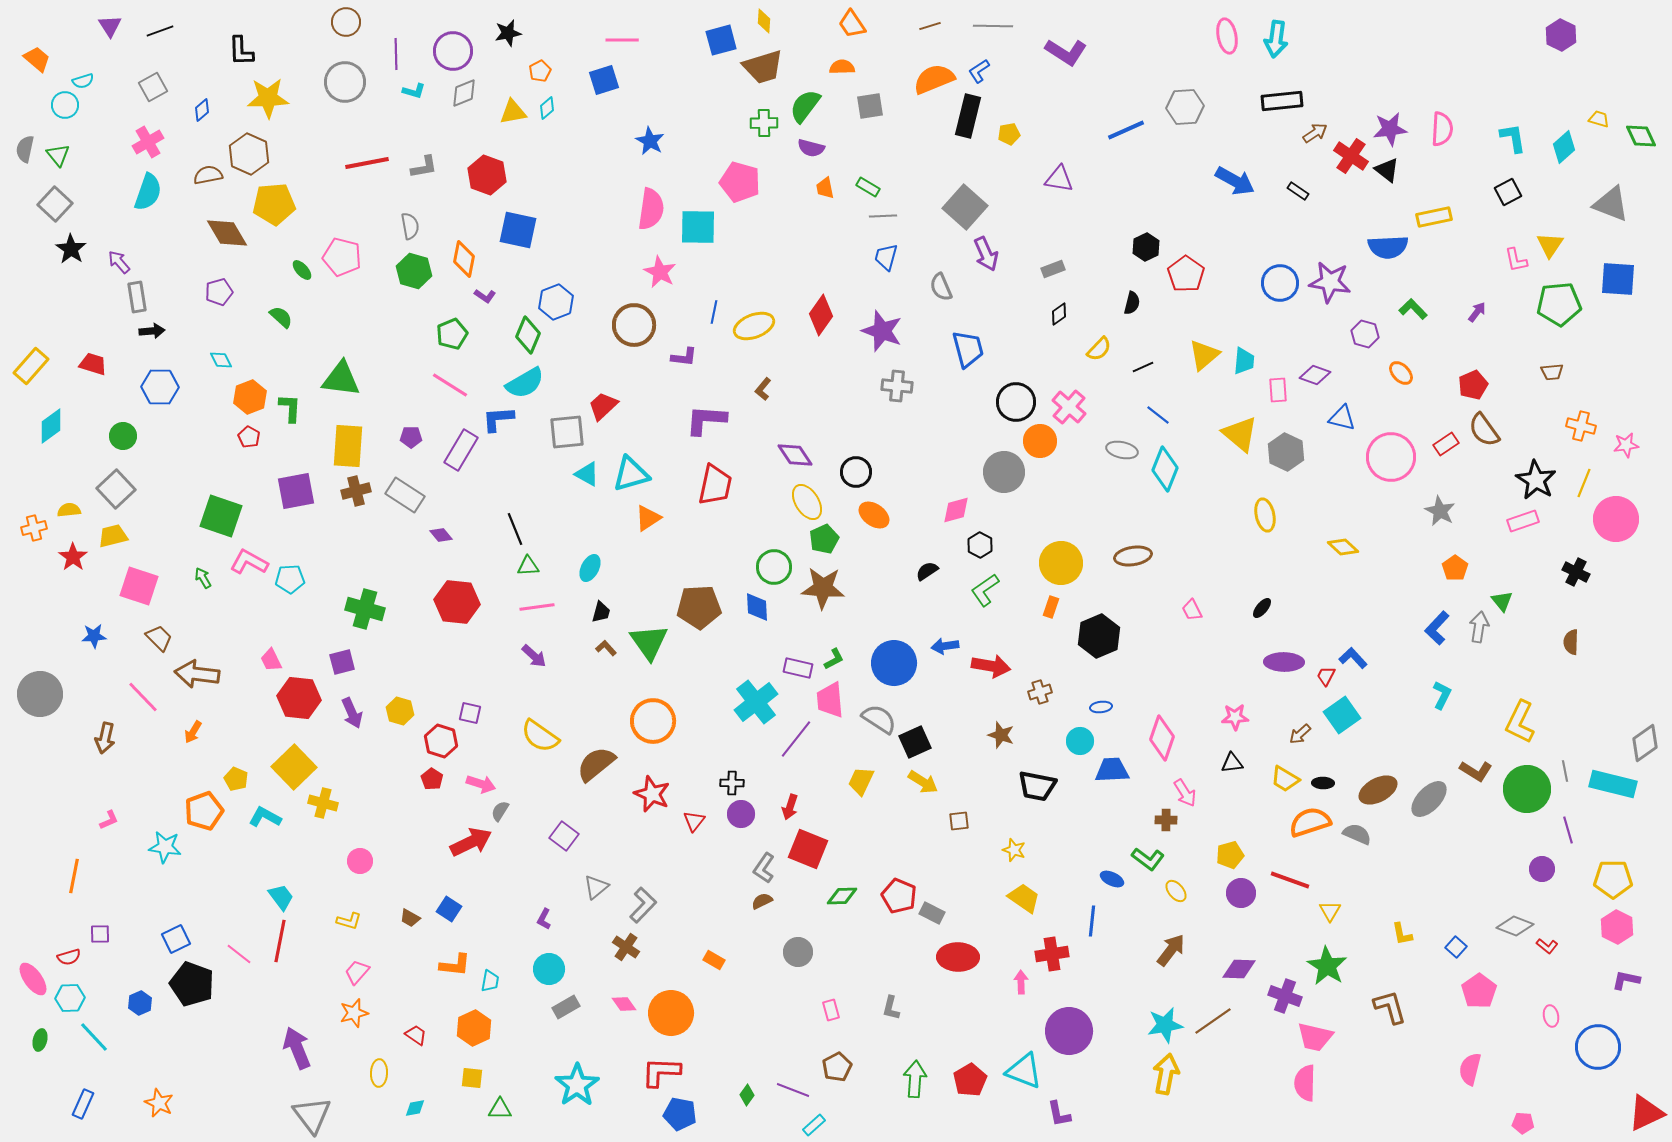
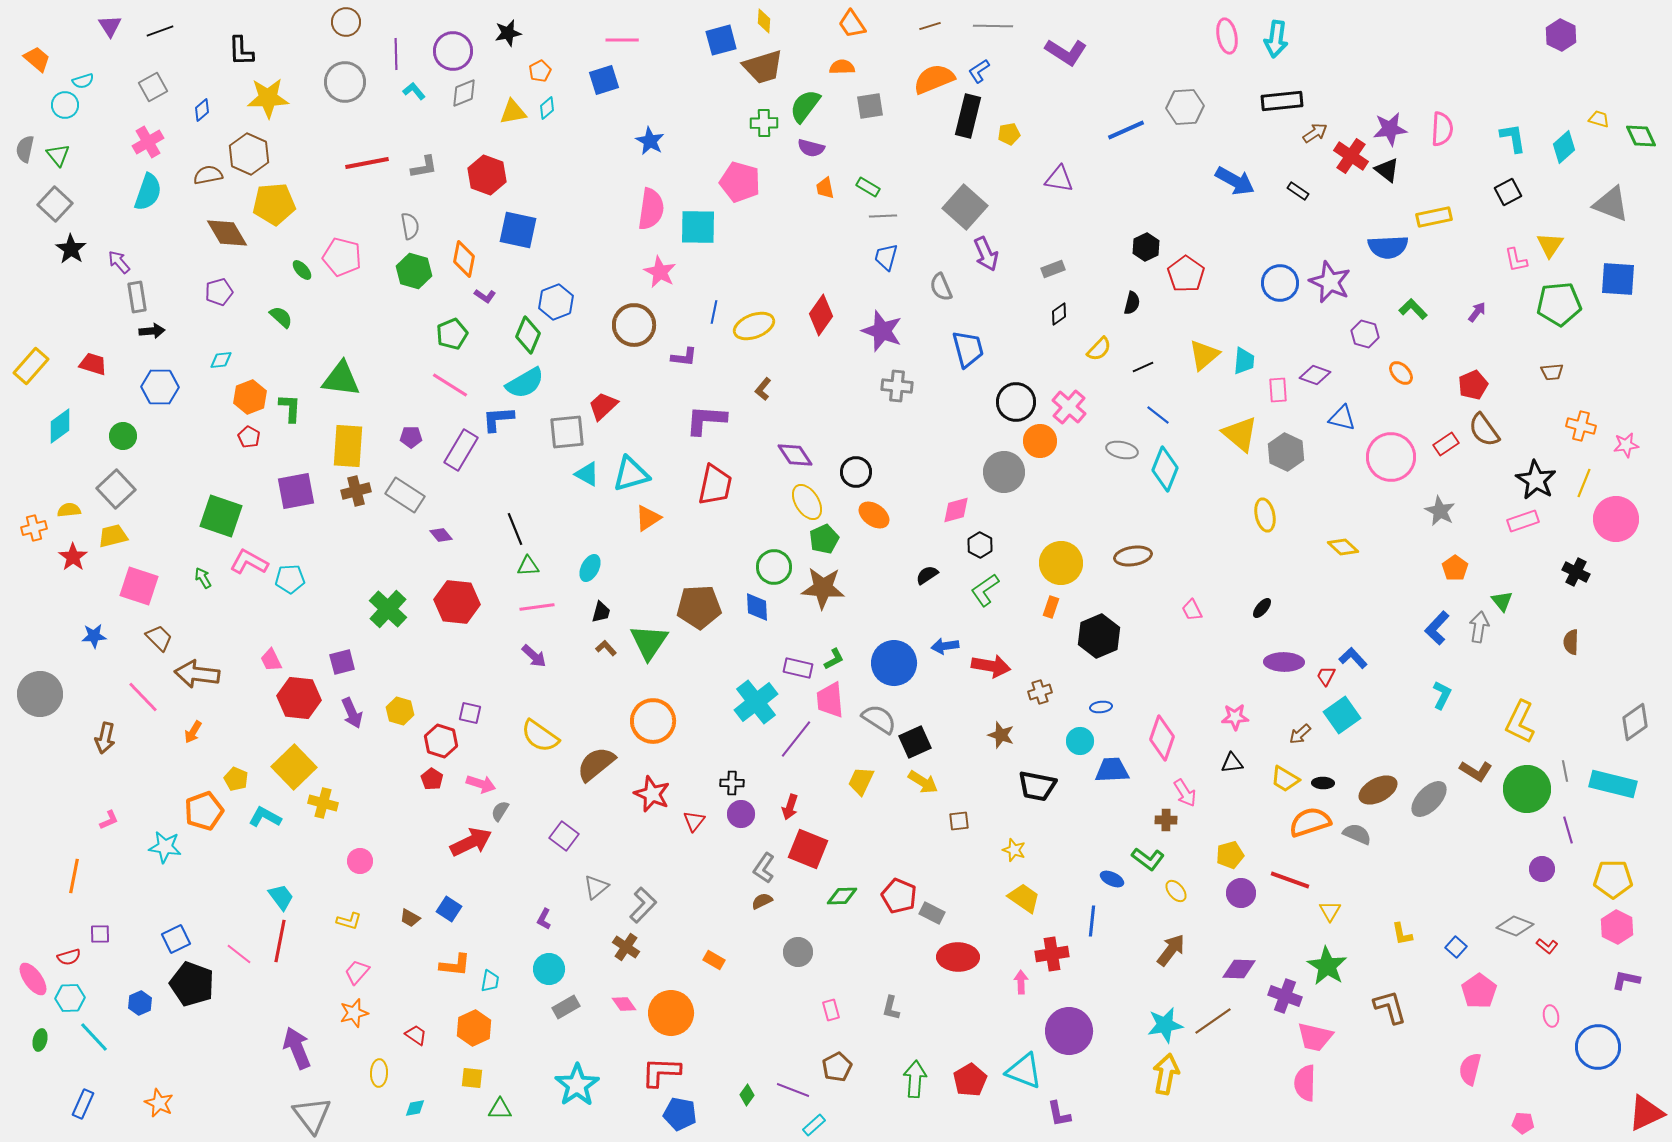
cyan L-shape at (414, 91): rotated 145 degrees counterclockwise
purple star at (1330, 282): rotated 15 degrees clockwise
cyan diamond at (221, 360): rotated 70 degrees counterclockwise
cyan diamond at (51, 426): moved 9 px right
black semicircle at (927, 571): moved 4 px down
green cross at (365, 609): moved 23 px right; rotated 27 degrees clockwise
green triangle at (649, 642): rotated 9 degrees clockwise
gray diamond at (1645, 743): moved 10 px left, 21 px up
